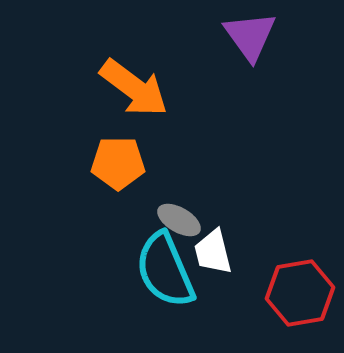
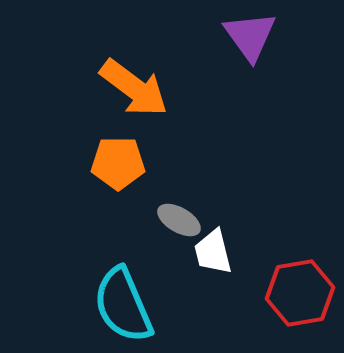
cyan semicircle: moved 42 px left, 35 px down
